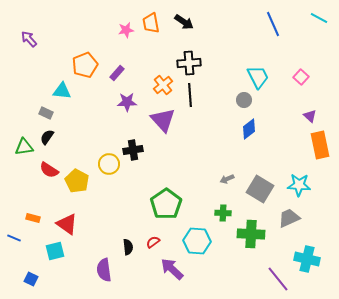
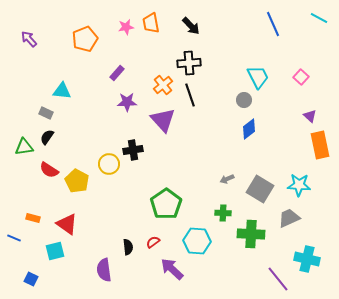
black arrow at (184, 22): moved 7 px right, 4 px down; rotated 12 degrees clockwise
pink star at (126, 30): moved 3 px up
orange pentagon at (85, 65): moved 26 px up
black line at (190, 95): rotated 15 degrees counterclockwise
